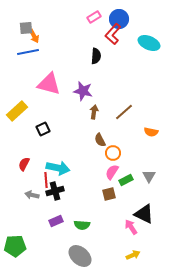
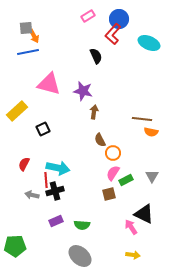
pink rectangle: moved 6 px left, 1 px up
black semicircle: rotated 28 degrees counterclockwise
brown line: moved 18 px right, 7 px down; rotated 48 degrees clockwise
pink semicircle: moved 1 px right, 1 px down
gray triangle: moved 3 px right
yellow arrow: rotated 32 degrees clockwise
